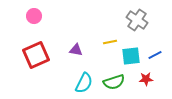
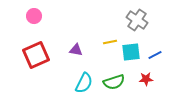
cyan square: moved 4 px up
